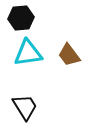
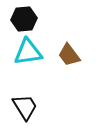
black hexagon: moved 3 px right, 1 px down
cyan triangle: moved 1 px up
